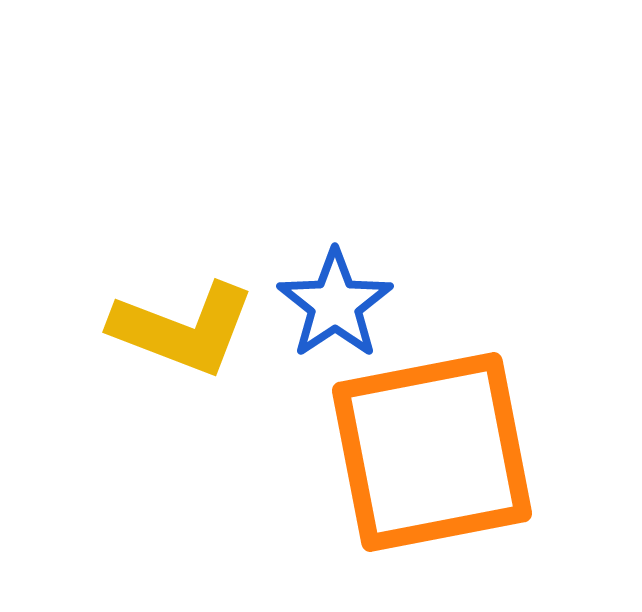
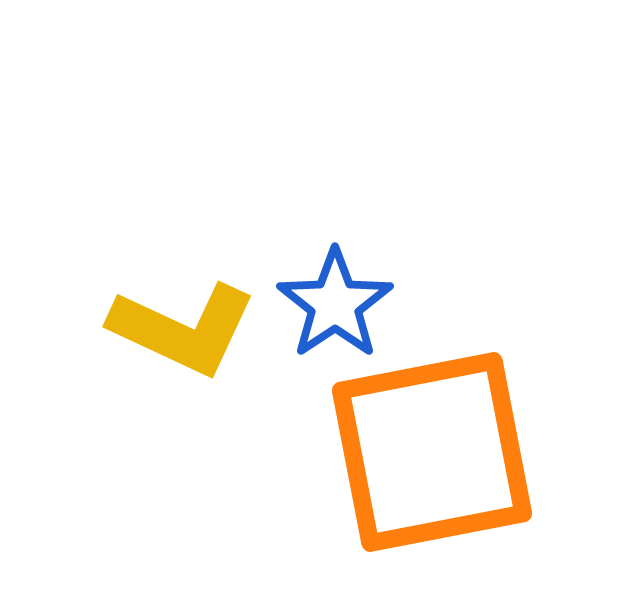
yellow L-shape: rotated 4 degrees clockwise
